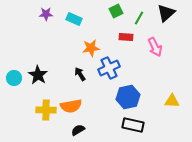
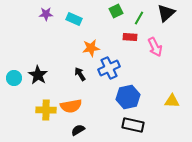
red rectangle: moved 4 px right
